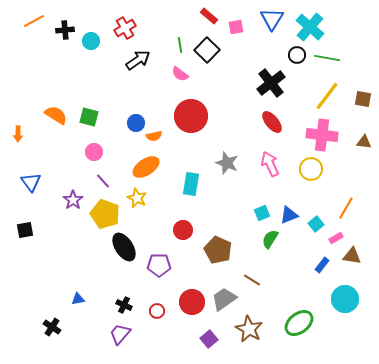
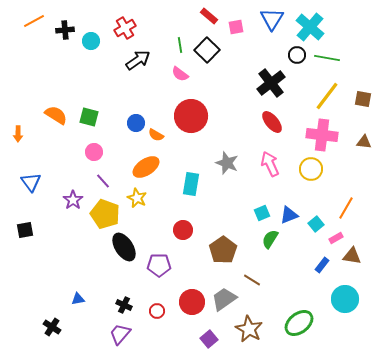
orange semicircle at (154, 136): moved 2 px right, 1 px up; rotated 42 degrees clockwise
brown pentagon at (218, 250): moved 5 px right; rotated 12 degrees clockwise
